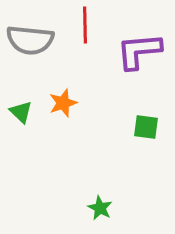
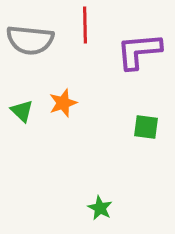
green triangle: moved 1 px right, 1 px up
